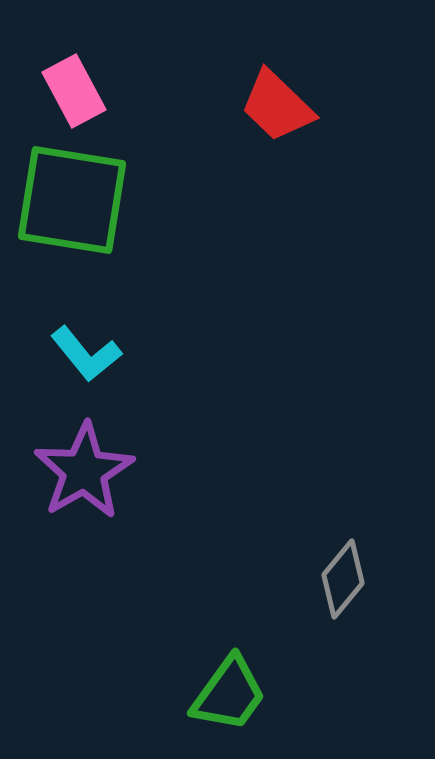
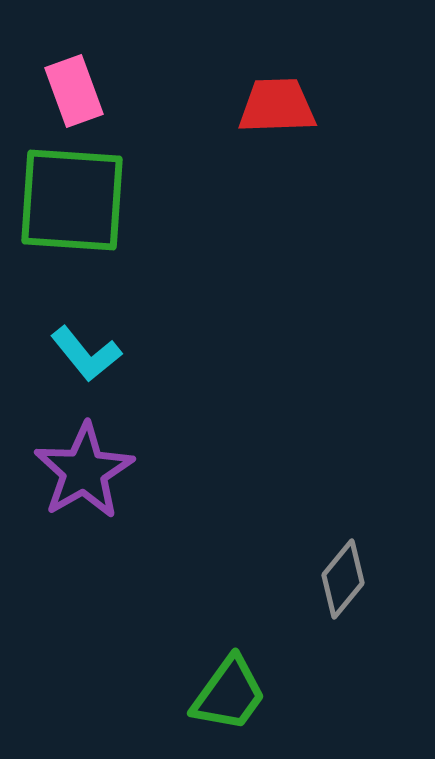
pink rectangle: rotated 8 degrees clockwise
red trapezoid: rotated 134 degrees clockwise
green square: rotated 5 degrees counterclockwise
